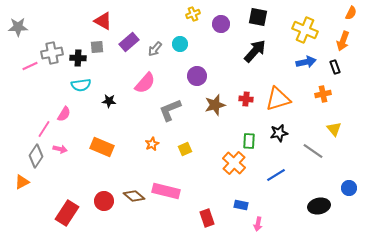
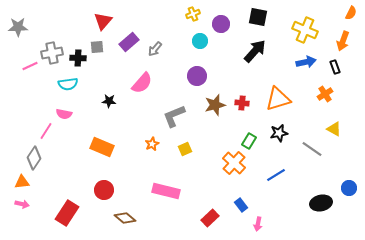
red triangle at (103, 21): rotated 42 degrees clockwise
cyan circle at (180, 44): moved 20 px right, 3 px up
pink semicircle at (145, 83): moved 3 px left
cyan semicircle at (81, 85): moved 13 px left, 1 px up
orange cross at (323, 94): moved 2 px right; rotated 21 degrees counterclockwise
red cross at (246, 99): moved 4 px left, 4 px down
gray L-shape at (170, 110): moved 4 px right, 6 px down
pink semicircle at (64, 114): rotated 70 degrees clockwise
pink line at (44, 129): moved 2 px right, 2 px down
yellow triangle at (334, 129): rotated 21 degrees counterclockwise
green rectangle at (249, 141): rotated 28 degrees clockwise
pink arrow at (60, 149): moved 38 px left, 55 px down
gray line at (313, 151): moved 1 px left, 2 px up
gray diamond at (36, 156): moved 2 px left, 2 px down
orange triangle at (22, 182): rotated 21 degrees clockwise
brown diamond at (134, 196): moved 9 px left, 22 px down
red circle at (104, 201): moved 11 px up
blue rectangle at (241, 205): rotated 40 degrees clockwise
black ellipse at (319, 206): moved 2 px right, 3 px up
red rectangle at (207, 218): moved 3 px right; rotated 66 degrees clockwise
